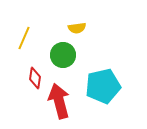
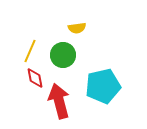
yellow line: moved 6 px right, 13 px down
red diamond: rotated 20 degrees counterclockwise
